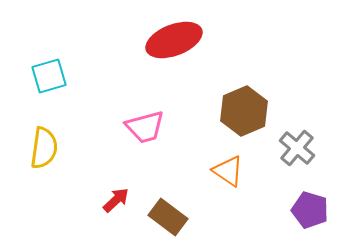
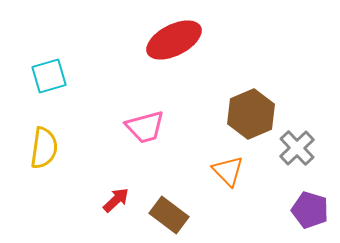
red ellipse: rotated 6 degrees counterclockwise
brown hexagon: moved 7 px right, 3 px down
gray cross: rotated 6 degrees clockwise
orange triangle: rotated 12 degrees clockwise
brown rectangle: moved 1 px right, 2 px up
